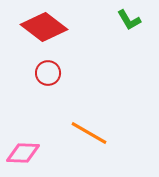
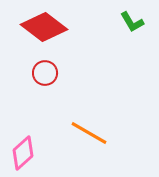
green L-shape: moved 3 px right, 2 px down
red circle: moved 3 px left
pink diamond: rotated 44 degrees counterclockwise
